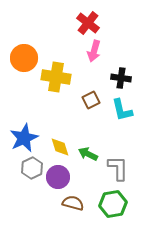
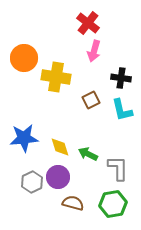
blue star: rotated 20 degrees clockwise
gray hexagon: moved 14 px down
